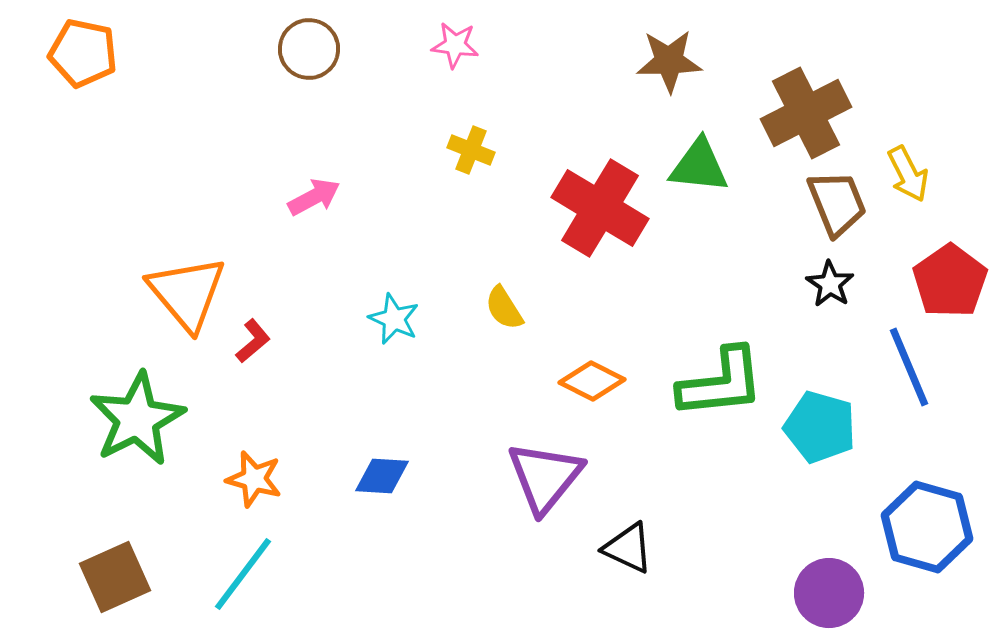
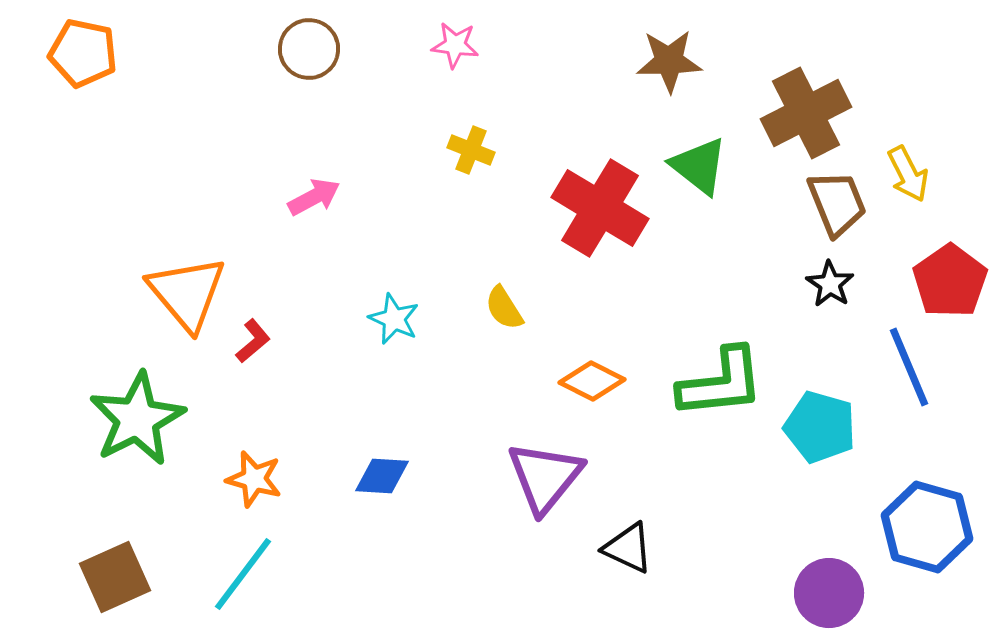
green triangle: rotated 32 degrees clockwise
